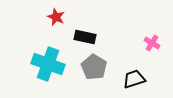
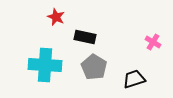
pink cross: moved 1 px right, 1 px up
cyan cross: moved 3 px left, 1 px down; rotated 16 degrees counterclockwise
